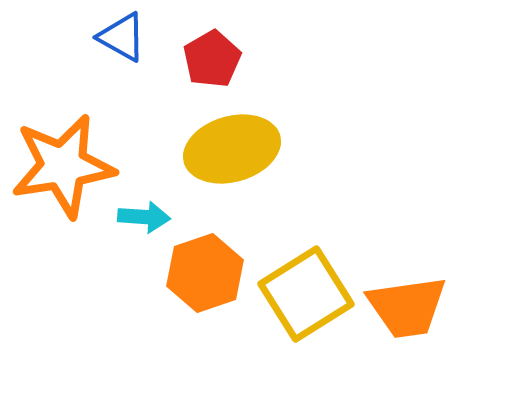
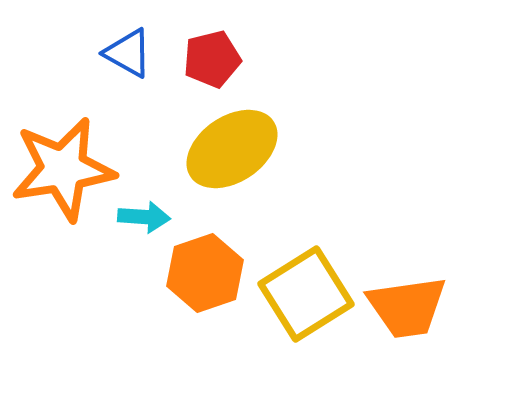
blue triangle: moved 6 px right, 16 px down
red pentagon: rotated 16 degrees clockwise
yellow ellipse: rotated 18 degrees counterclockwise
orange star: moved 3 px down
